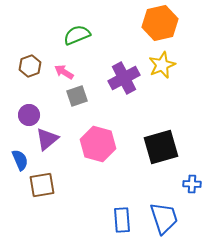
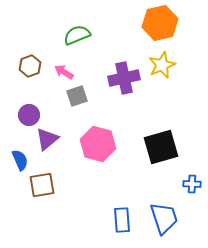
purple cross: rotated 16 degrees clockwise
